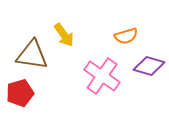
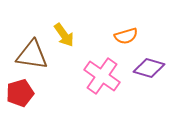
purple diamond: moved 2 px down
